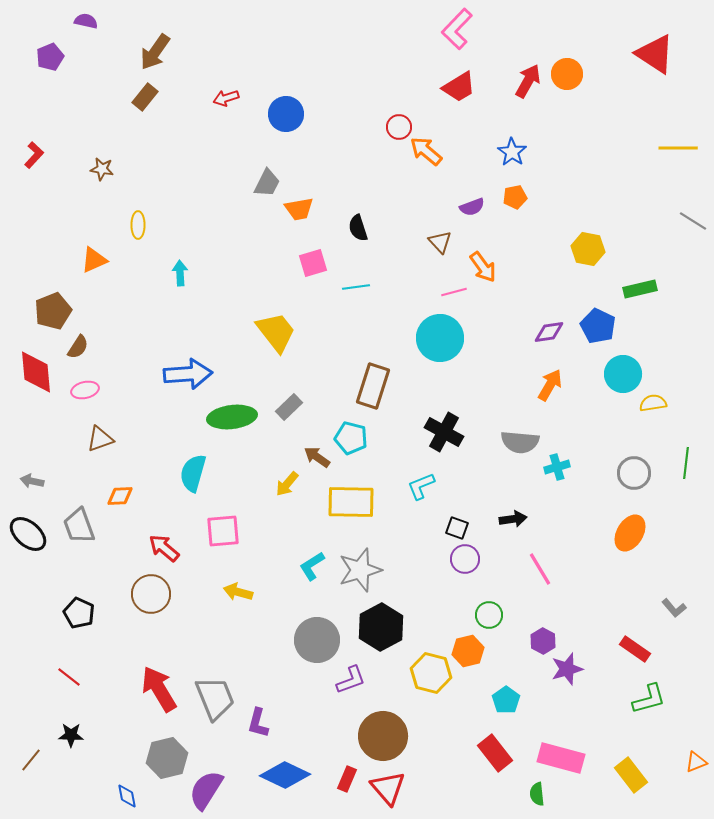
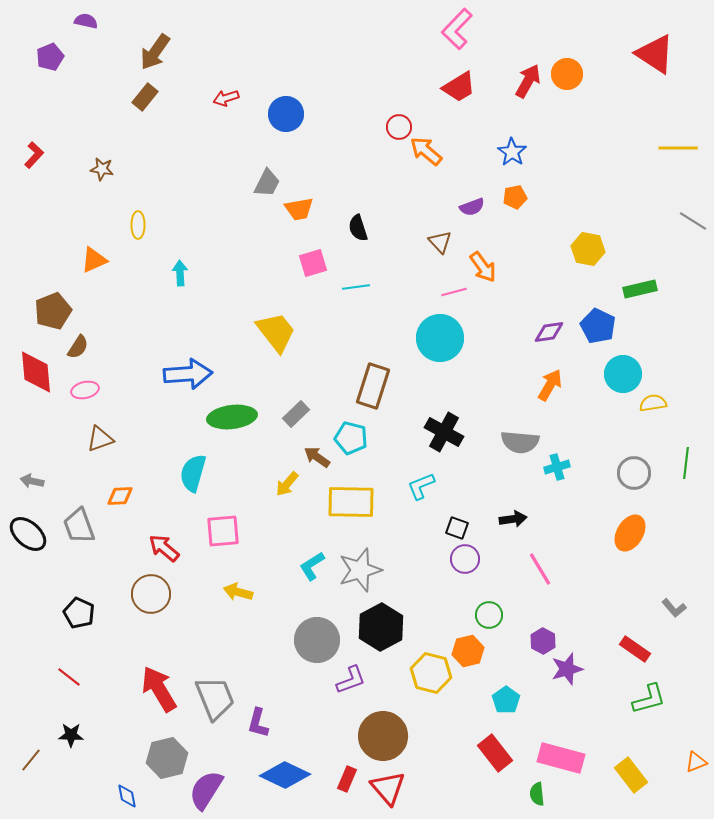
gray rectangle at (289, 407): moved 7 px right, 7 px down
